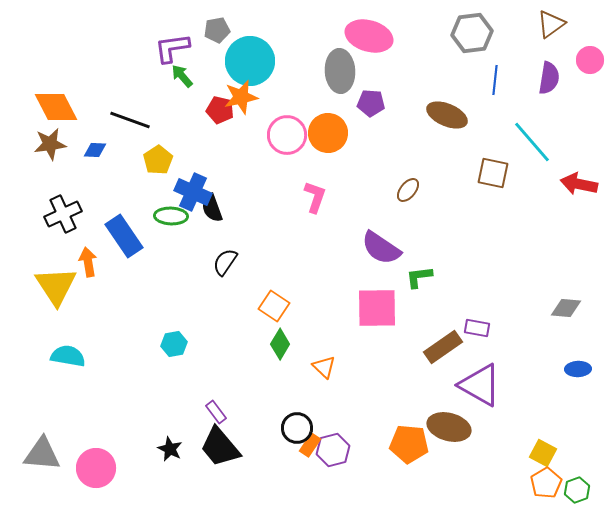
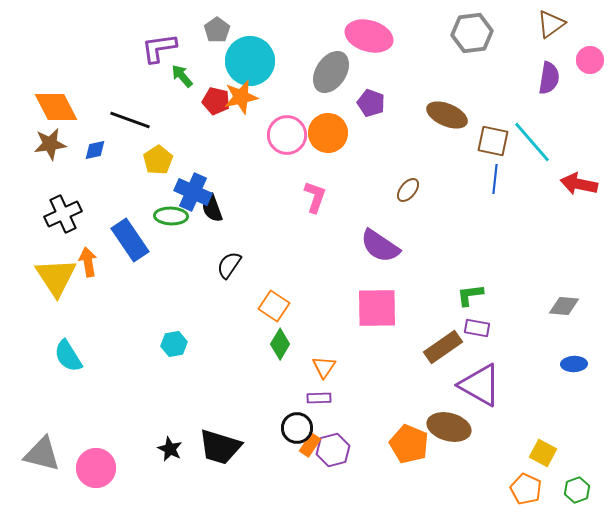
gray pentagon at (217, 30): rotated 25 degrees counterclockwise
purple L-shape at (172, 48): moved 13 px left
gray ellipse at (340, 71): moved 9 px left, 1 px down; rotated 36 degrees clockwise
blue line at (495, 80): moved 99 px down
purple pentagon at (371, 103): rotated 16 degrees clockwise
red pentagon at (220, 110): moved 4 px left, 9 px up
blue diamond at (95, 150): rotated 15 degrees counterclockwise
brown square at (493, 173): moved 32 px up
blue rectangle at (124, 236): moved 6 px right, 4 px down
purple semicircle at (381, 248): moved 1 px left, 2 px up
black semicircle at (225, 262): moved 4 px right, 3 px down
green L-shape at (419, 277): moved 51 px right, 18 px down
yellow triangle at (56, 286): moved 9 px up
gray diamond at (566, 308): moved 2 px left, 2 px up
cyan semicircle at (68, 356): rotated 132 degrees counterclockwise
orange triangle at (324, 367): rotated 20 degrees clockwise
blue ellipse at (578, 369): moved 4 px left, 5 px up
purple rectangle at (216, 412): moved 103 px right, 14 px up; rotated 55 degrees counterclockwise
orange pentagon at (409, 444): rotated 18 degrees clockwise
black trapezoid at (220, 447): rotated 33 degrees counterclockwise
gray triangle at (42, 454): rotated 9 degrees clockwise
orange pentagon at (546, 483): moved 20 px left, 6 px down; rotated 16 degrees counterclockwise
